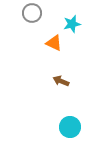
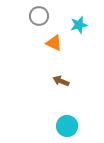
gray circle: moved 7 px right, 3 px down
cyan star: moved 7 px right, 1 px down
cyan circle: moved 3 px left, 1 px up
